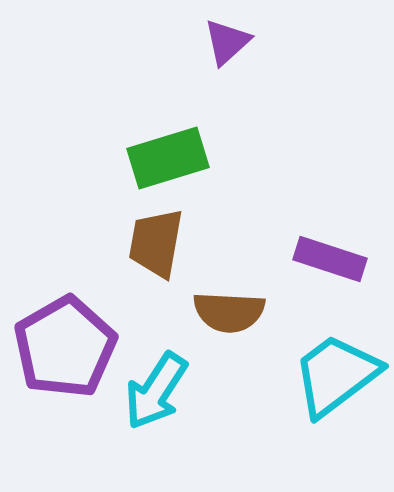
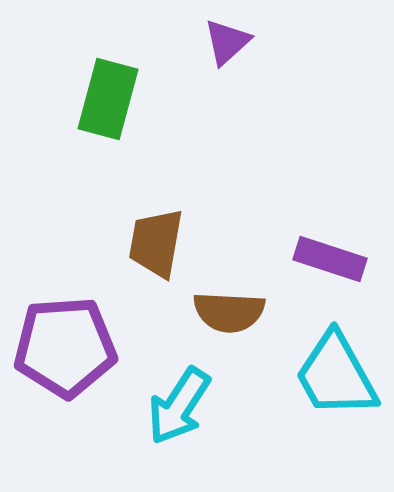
green rectangle: moved 60 px left, 59 px up; rotated 58 degrees counterclockwise
purple pentagon: rotated 26 degrees clockwise
cyan trapezoid: rotated 82 degrees counterclockwise
cyan arrow: moved 23 px right, 15 px down
